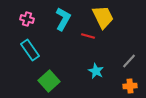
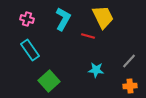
cyan star: moved 1 px up; rotated 21 degrees counterclockwise
